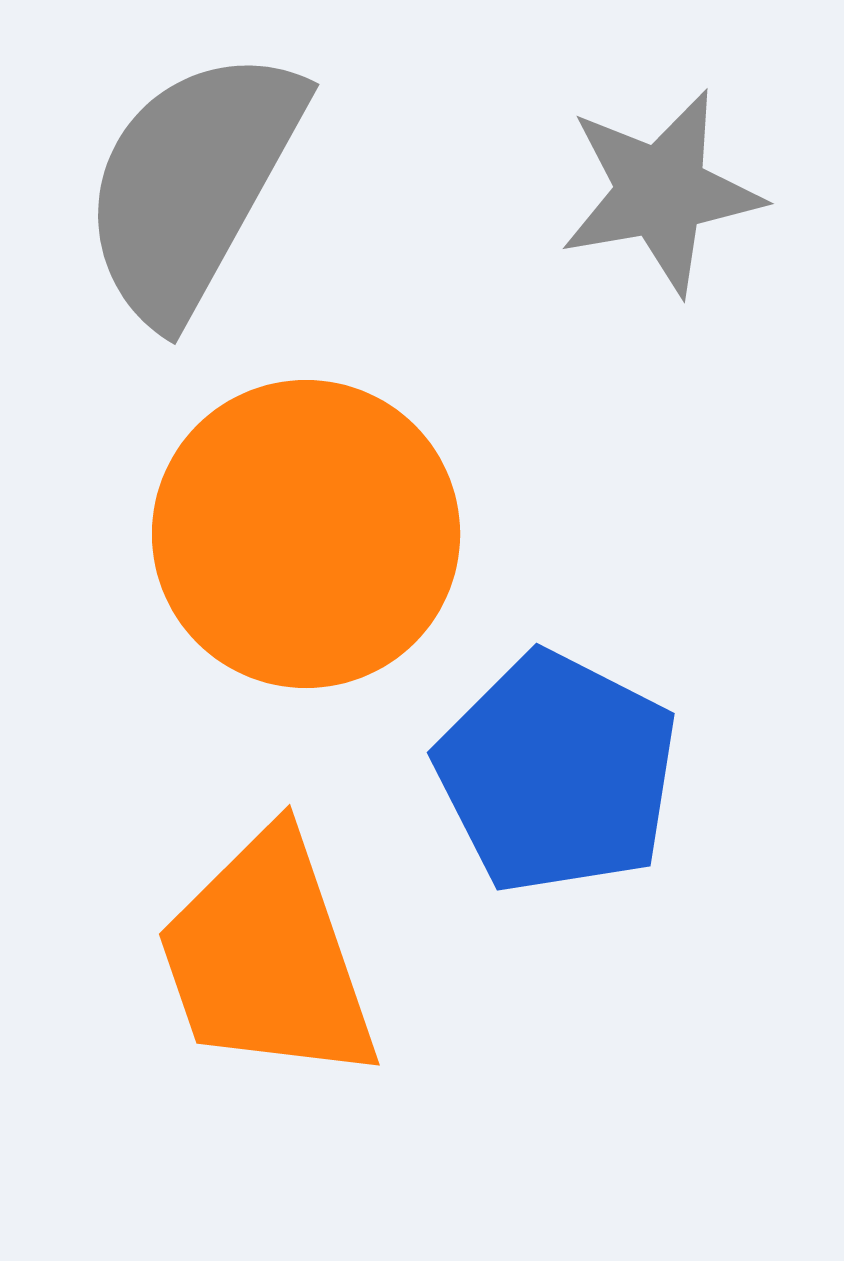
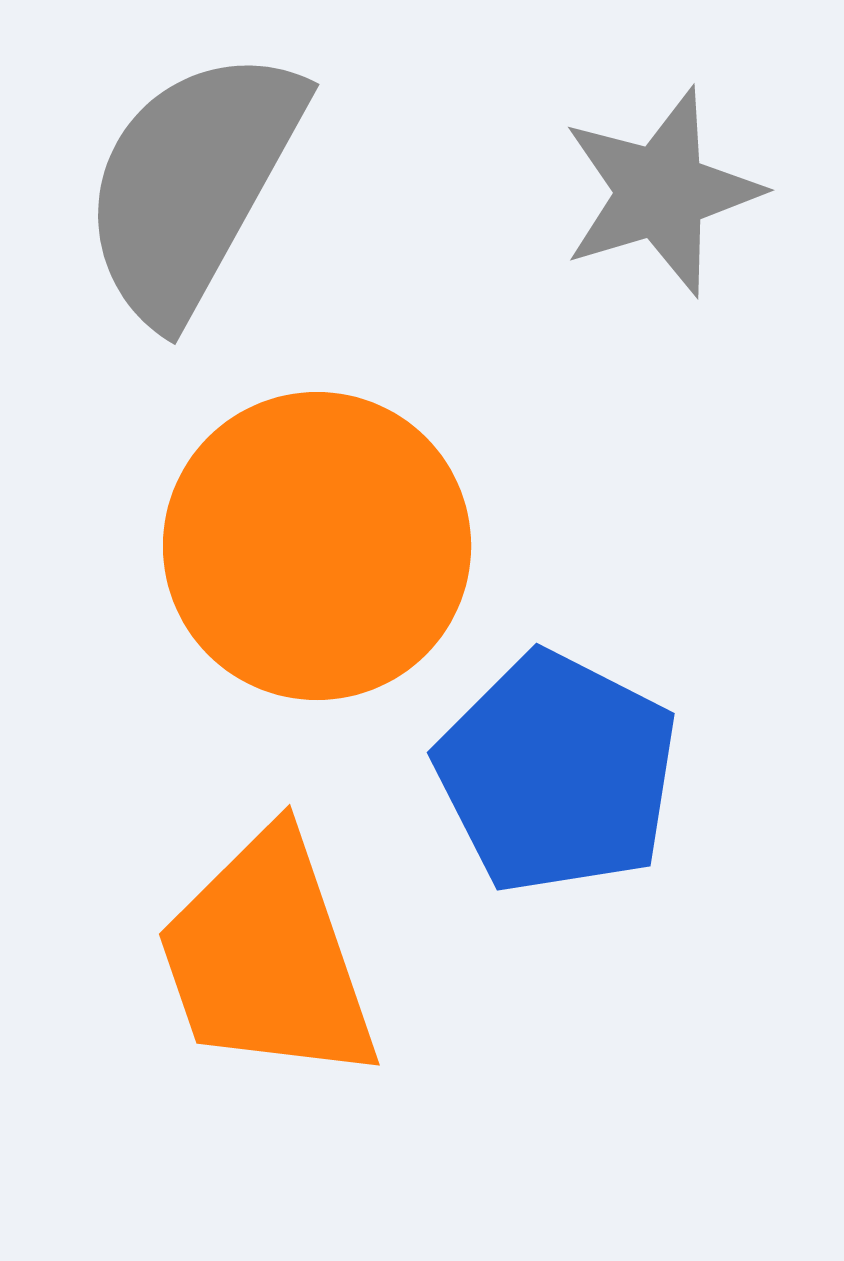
gray star: rotated 7 degrees counterclockwise
orange circle: moved 11 px right, 12 px down
